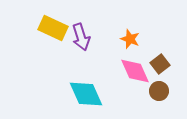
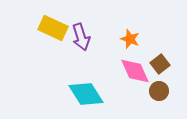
cyan diamond: rotated 9 degrees counterclockwise
